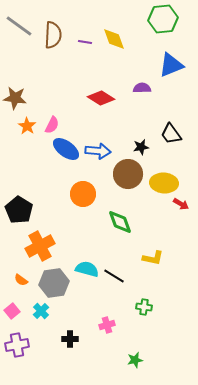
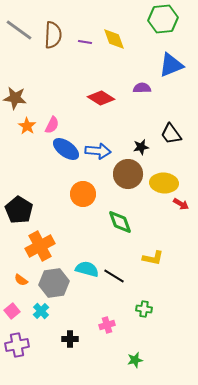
gray line: moved 4 px down
green cross: moved 2 px down
